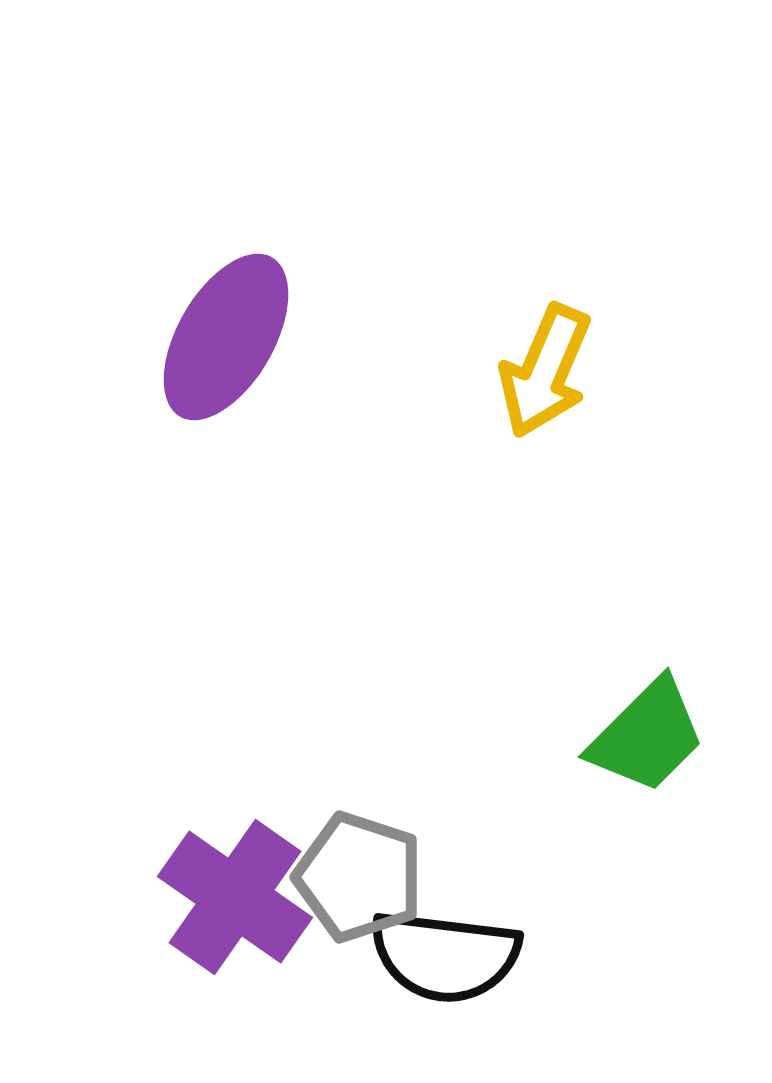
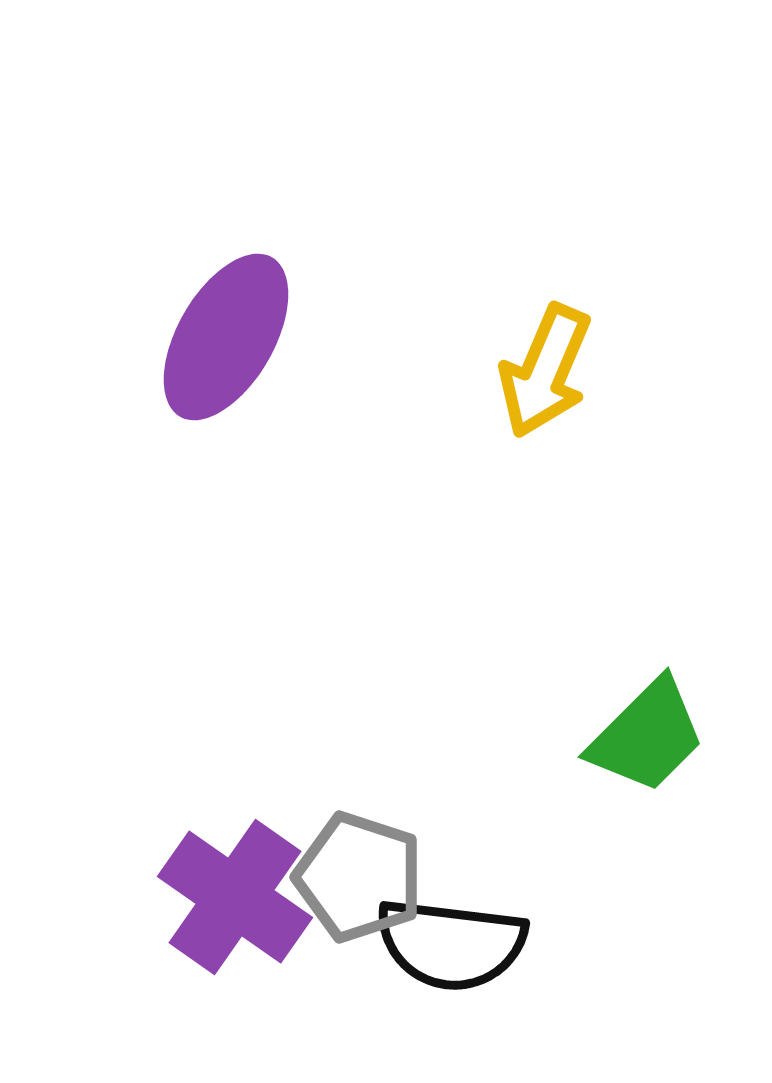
black semicircle: moved 6 px right, 12 px up
